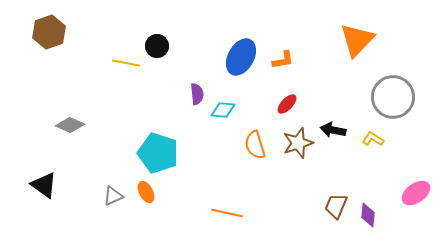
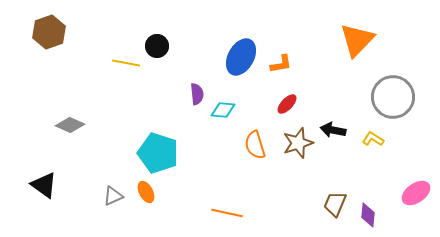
orange L-shape: moved 2 px left, 4 px down
brown trapezoid: moved 1 px left, 2 px up
